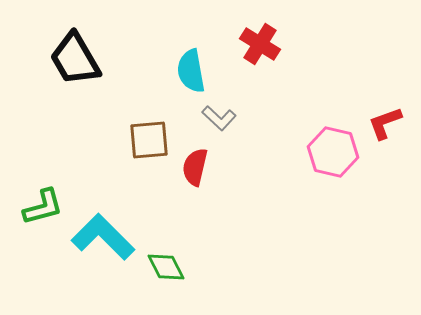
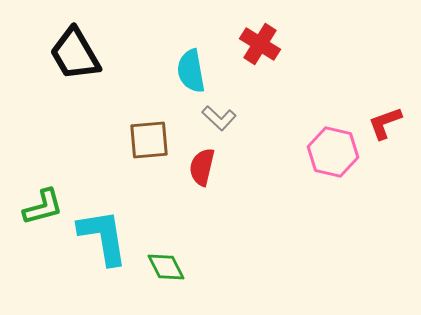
black trapezoid: moved 5 px up
red semicircle: moved 7 px right
cyan L-shape: rotated 36 degrees clockwise
